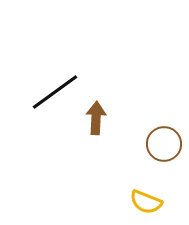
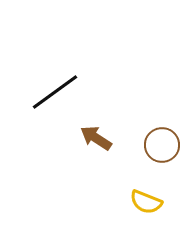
brown arrow: moved 20 px down; rotated 60 degrees counterclockwise
brown circle: moved 2 px left, 1 px down
